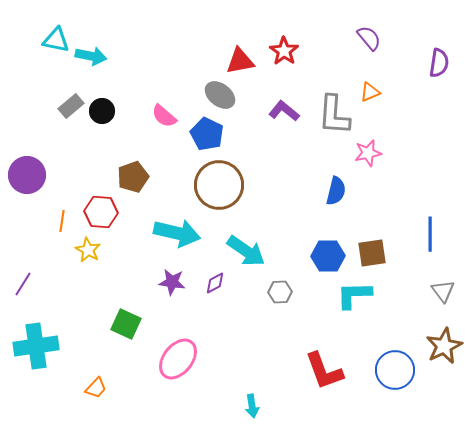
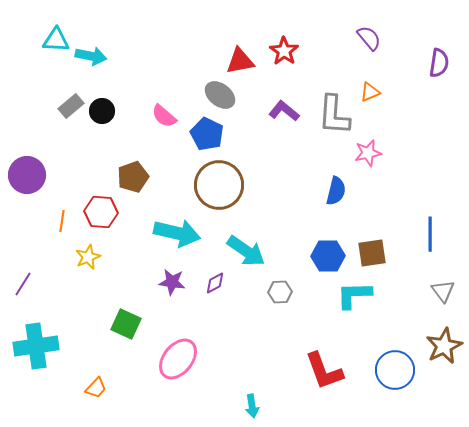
cyan triangle at (56, 40): rotated 8 degrees counterclockwise
yellow star at (88, 250): moved 7 px down; rotated 20 degrees clockwise
